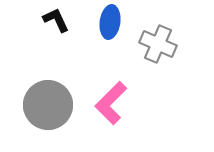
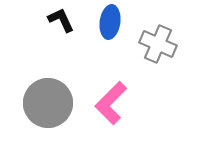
black L-shape: moved 5 px right
gray circle: moved 2 px up
